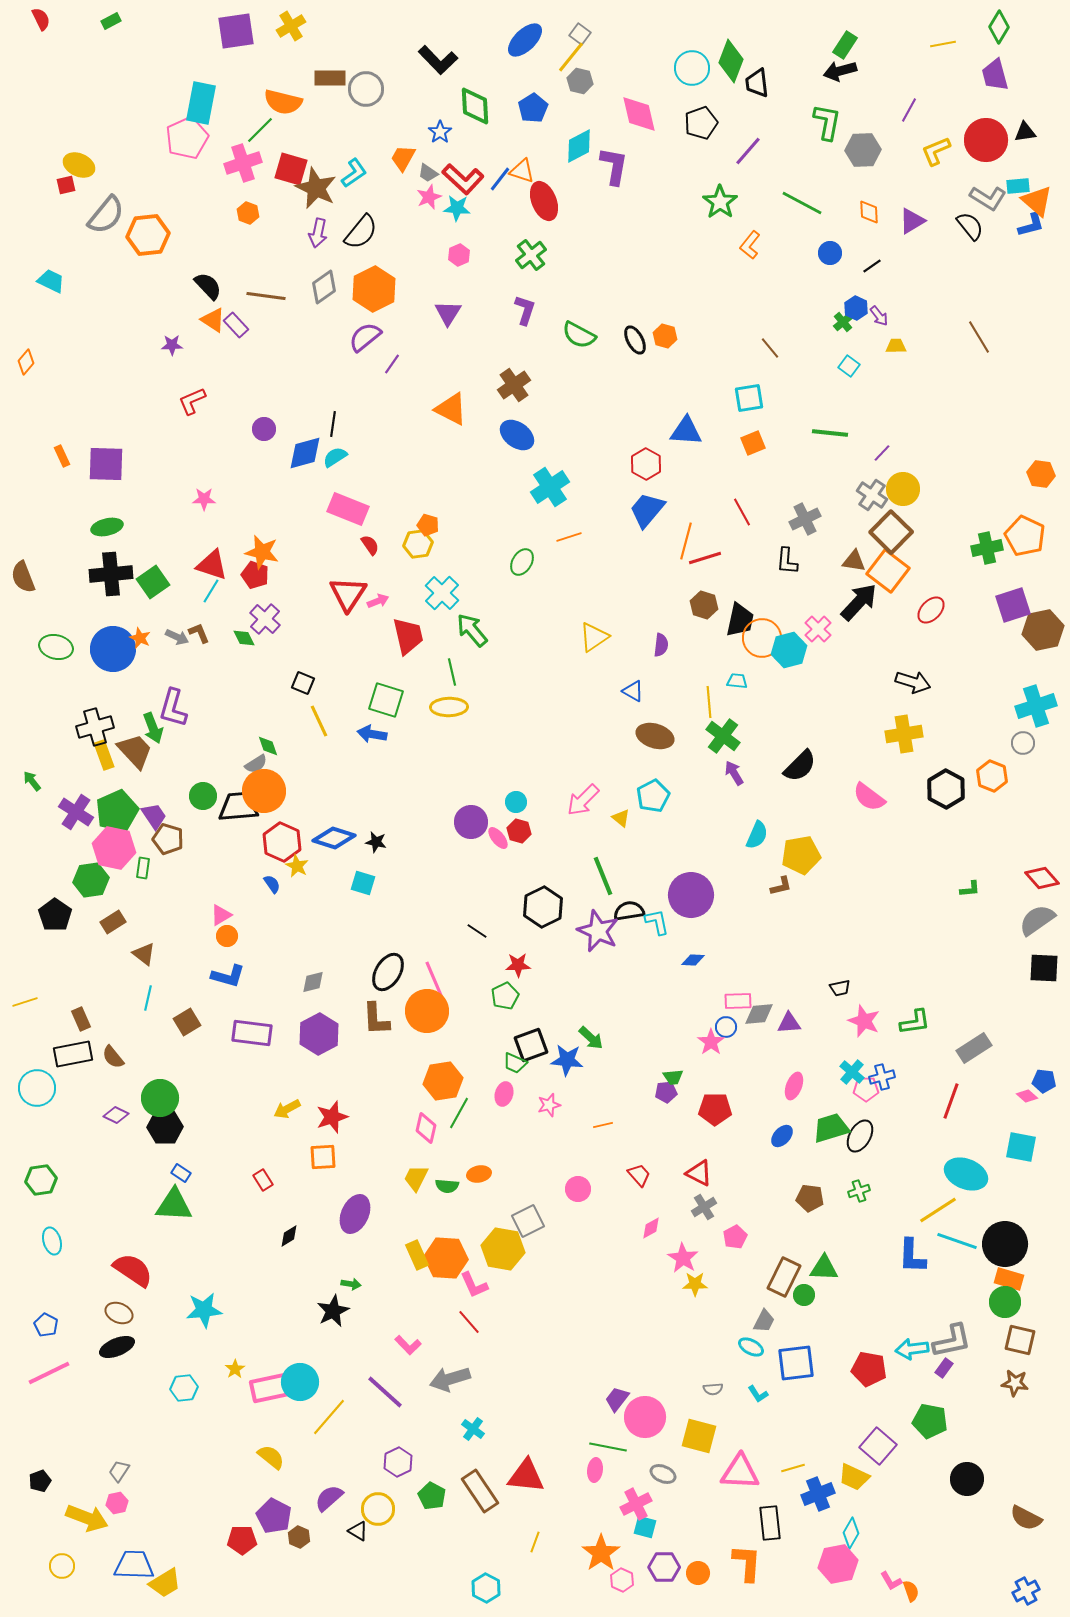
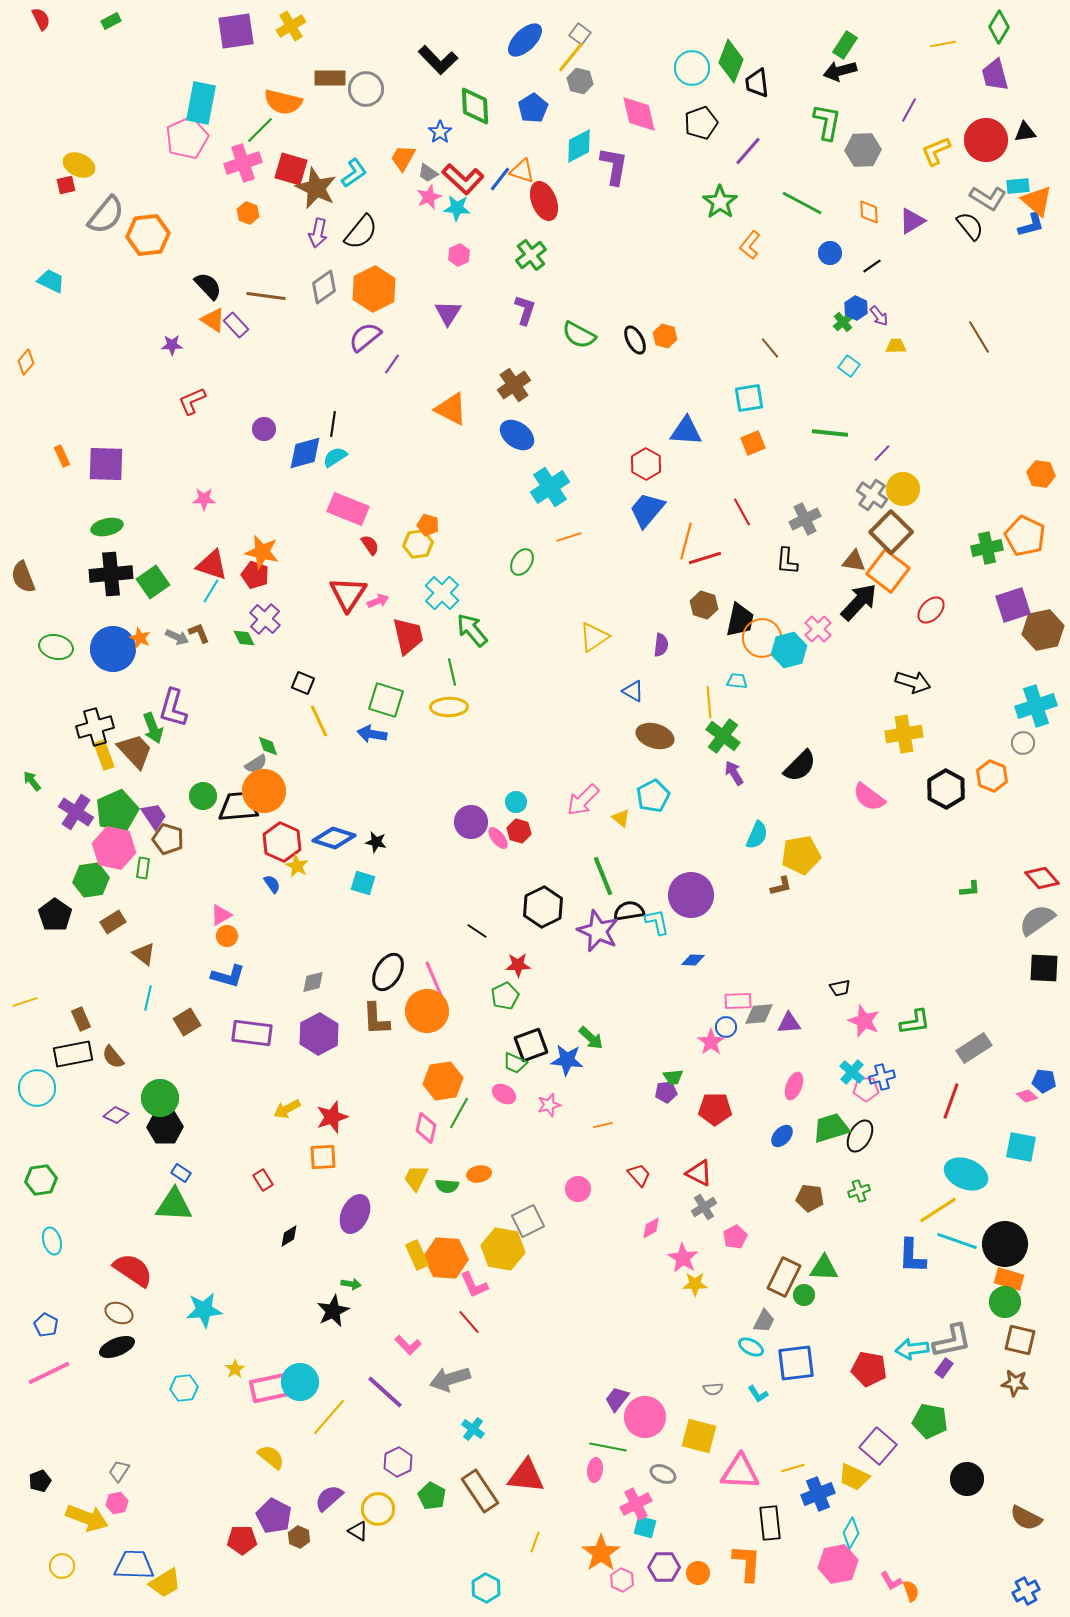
pink ellipse at (504, 1094): rotated 75 degrees counterclockwise
